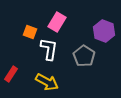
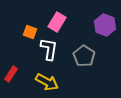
purple hexagon: moved 1 px right, 6 px up
